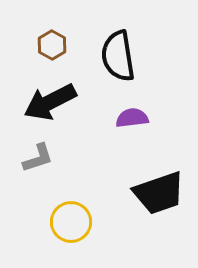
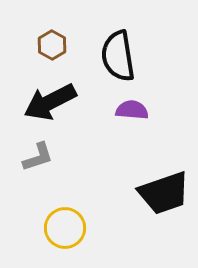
purple semicircle: moved 8 px up; rotated 12 degrees clockwise
gray L-shape: moved 1 px up
black trapezoid: moved 5 px right
yellow circle: moved 6 px left, 6 px down
